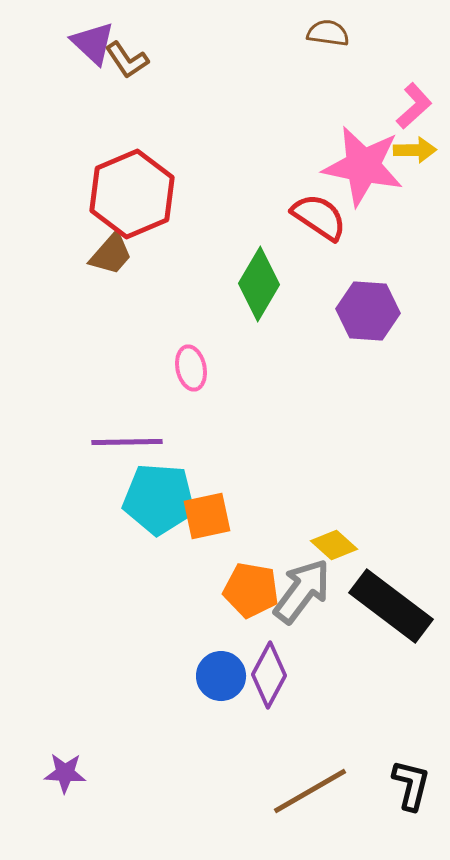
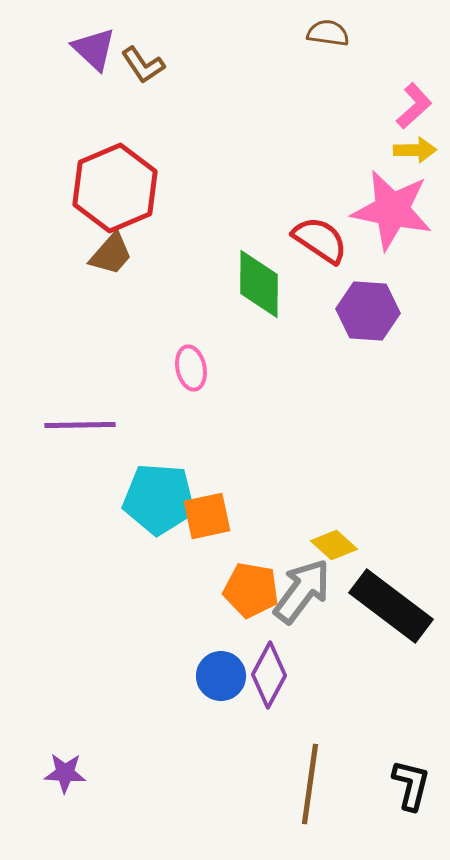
purple triangle: moved 1 px right, 6 px down
brown L-shape: moved 16 px right, 5 px down
pink star: moved 29 px right, 44 px down
red hexagon: moved 17 px left, 6 px up
red semicircle: moved 1 px right, 23 px down
green diamond: rotated 30 degrees counterclockwise
purple line: moved 47 px left, 17 px up
brown line: moved 7 px up; rotated 52 degrees counterclockwise
